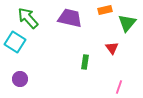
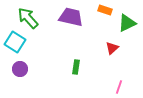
orange rectangle: rotated 32 degrees clockwise
purple trapezoid: moved 1 px right, 1 px up
green triangle: rotated 24 degrees clockwise
red triangle: rotated 24 degrees clockwise
green rectangle: moved 9 px left, 5 px down
purple circle: moved 10 px up
